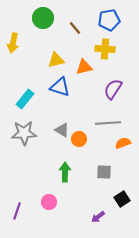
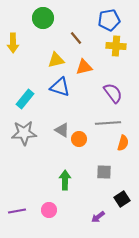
brown line: moved 1 px right, 10 px down
yellow arrow: rotated 12 degrees counterclockwise
yellow cross: moved 11 px right, 3 px up
purple semicircle: moved 4 px down; rotated 110 degrees clockwise
orange semicircle: rotated 126 degrees clockwise
green arrow: moved 8 px down
pink circle: moved 8 px down
purple line: rotated 60 degrees clockwise
